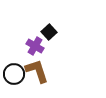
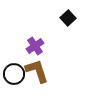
black square: moved 19 px right, 14 px up
purple cross: rotated 24 degrees clockwise
